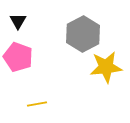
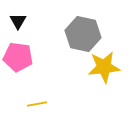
gray hexagon: rotated 20 degrees counterclockwise
pink pentagon: rotated 12 degrees counterclockwise
yellow star: moved 2 px left
